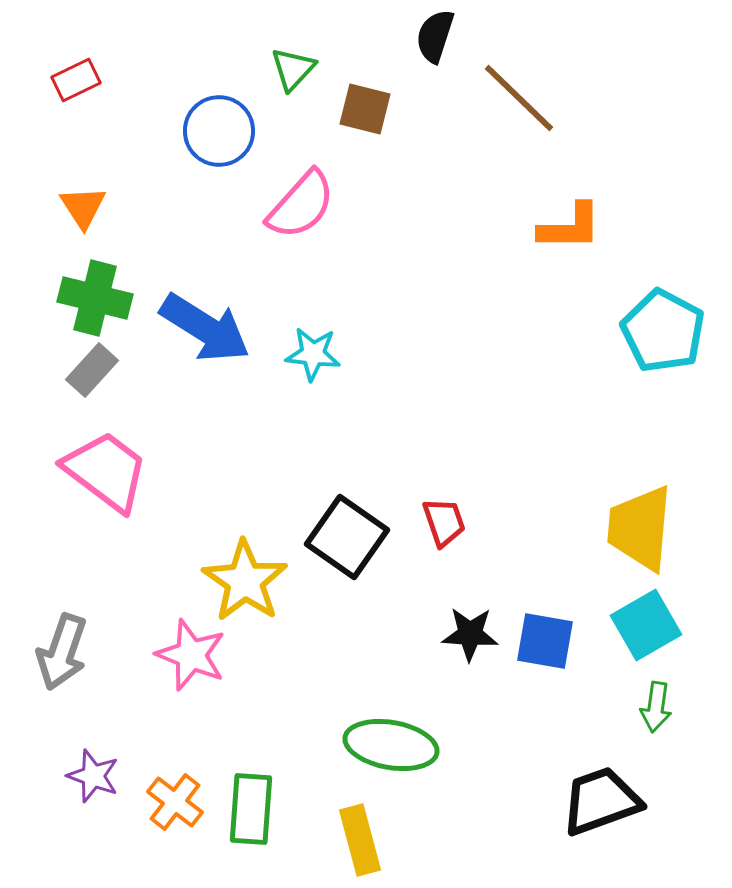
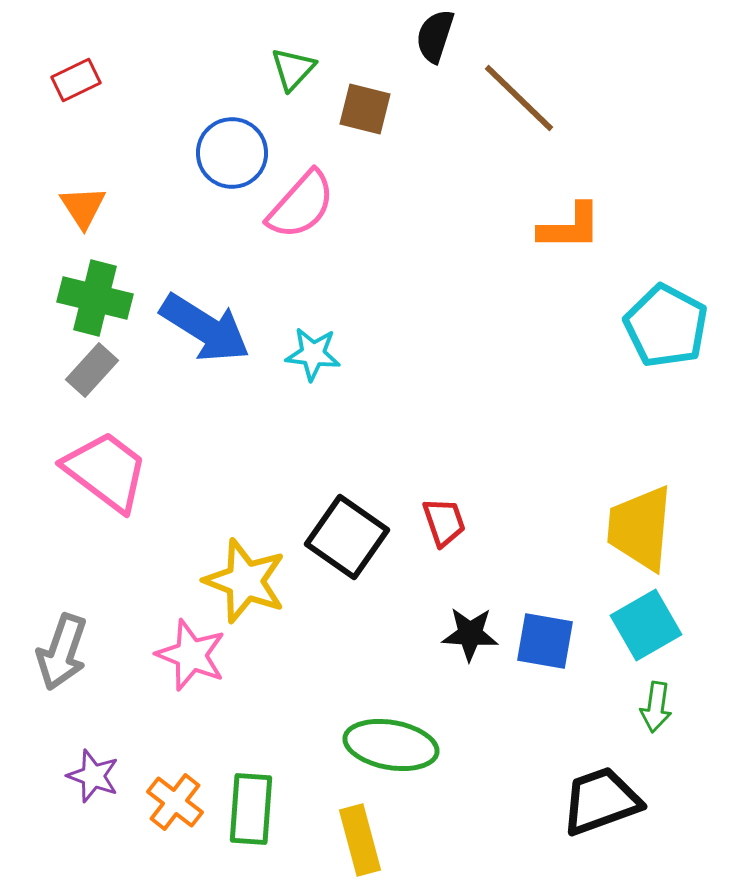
blue circle: moved 13 px right, 22 px down
cyan pentagon: moved 3 px right, 5 px up
yellow star: rotated 14 degrees counterclockwise
